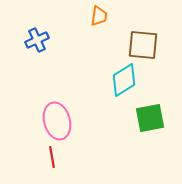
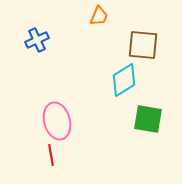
orange trapezoid: rotated 15 degrees clockwise
green square: moved 2 px left, 1 px down; rotated 20 degrees clockwise
red line: moved 1 px left, 2 px up
